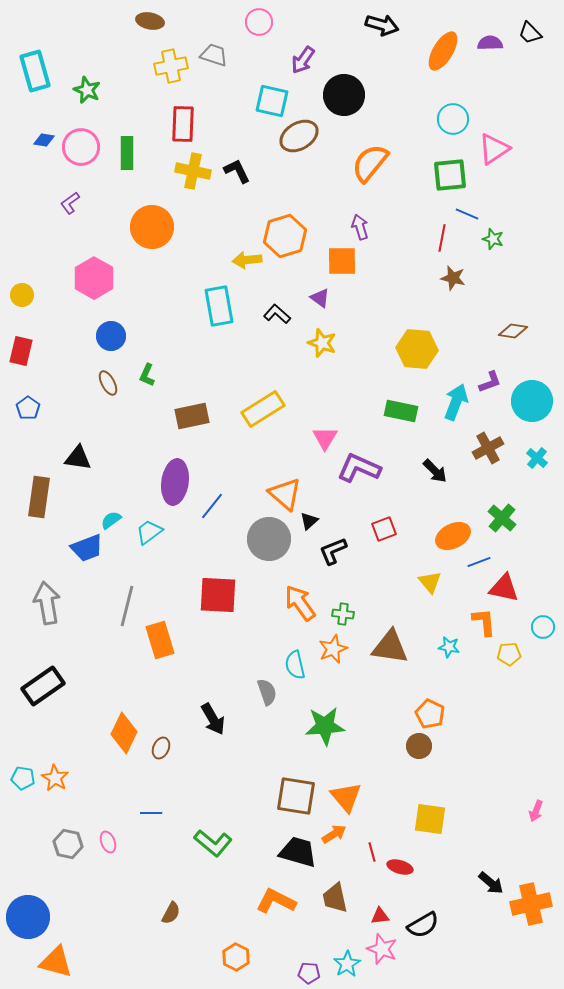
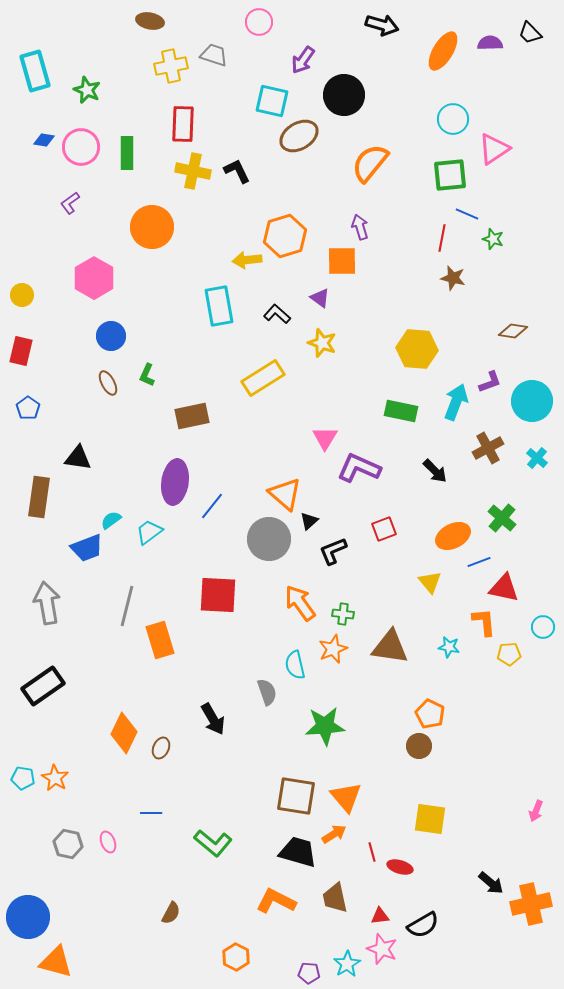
yellow rectangle at (263, 409): moved 31 px up
